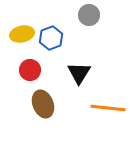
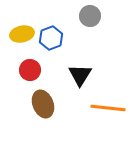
gray circle: moved 1 px right, 1 px down
black triangle: moved 1 px right, 2 px down
